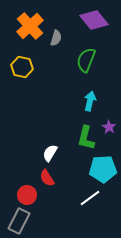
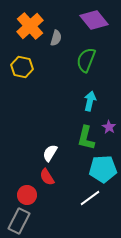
red semicircle: moved 1 px up
